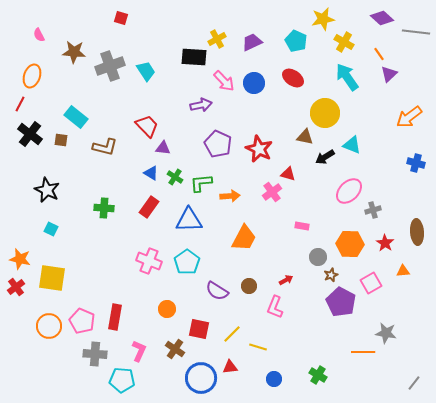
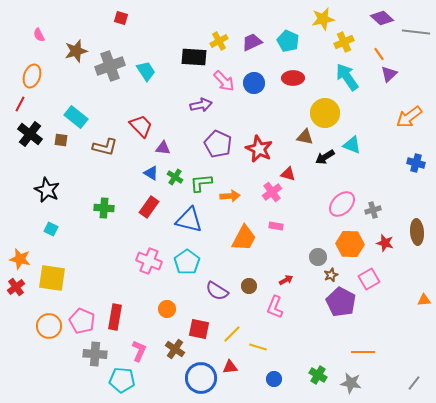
yellow cross at (217, 39): moved 2 px right, 2 px down
cyan pentagon at (296, 41): moved 8 px left
yellow cross at (344, 42): rotated 36 degrees clockwise
brown star at (74, 52): moved 2 px right, 1 px up; rotated 20 degrees counterclockwise
red ellipse at (293, 78): rotated 35 degrees counterclockwise
red trapezoid at (147, 126): moved 6 px left
pink ellipse at (349, 191): moved 7 px left, 13 px down
blue triangle at (189, 220): rotated 16 degrees clockwise
pink rectangle at (302, 226): moved 26 px left
red star at (385, 243): rotated 18 degrees counterclockwise
orange triangle at (403, 271): moved 21 px right, 29 px down
pink square at (371, 283): moved 2 px left, 4 px up
gray star at (386, 333): moved 35 px left, 50 px down
